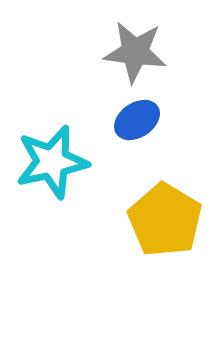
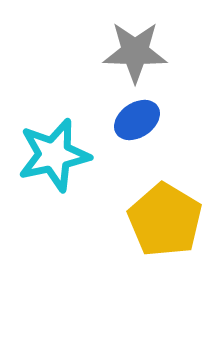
gray star: rotated 6 degrees counterclockwise
cyan star: moved 2 px right, 7 px up
